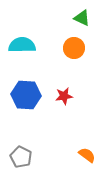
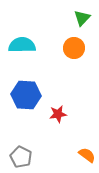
green triangle: rotated 48 degrees clockwise
red star: moved 6 px left, 18 px down
